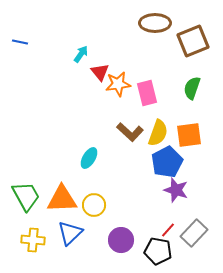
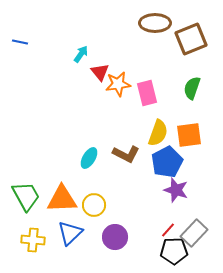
brown square: moved 2 px left, 2 px up
brown L-shape: moved 4 px left, 22 px down; rotated 16 degrees counterclockwise
purple circle: moved 6 px left, 3 px up
black pentagon: moved 16 px right; rotated 12 degrees counterclockwise
